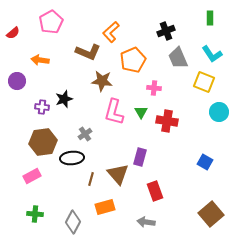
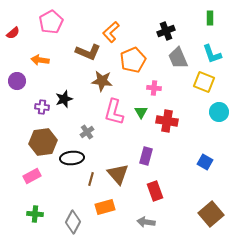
cyan L-shape: rotated 15 degrees clockwise
gray cross: moved 2 px right, 2 px up
purple rectangle: moved 6 px right, 1 px up
